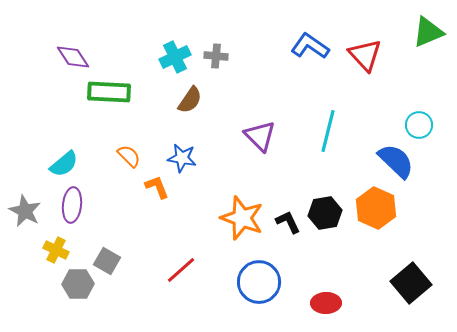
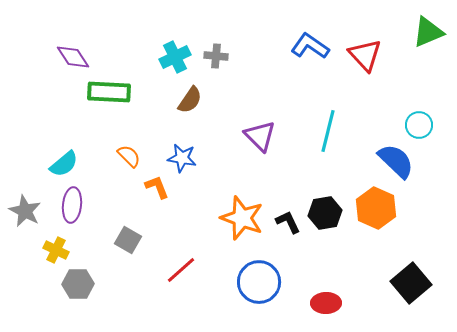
gray square: moved 21 px right, 21 px up
